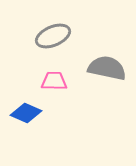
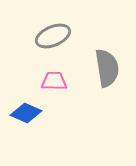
gray semicircle: rotated 69 degrees clockwise
